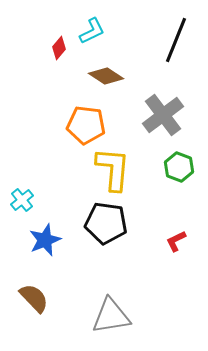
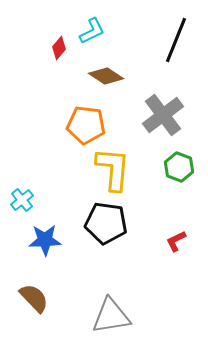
blue star: rotated 20 degrees clockwise
